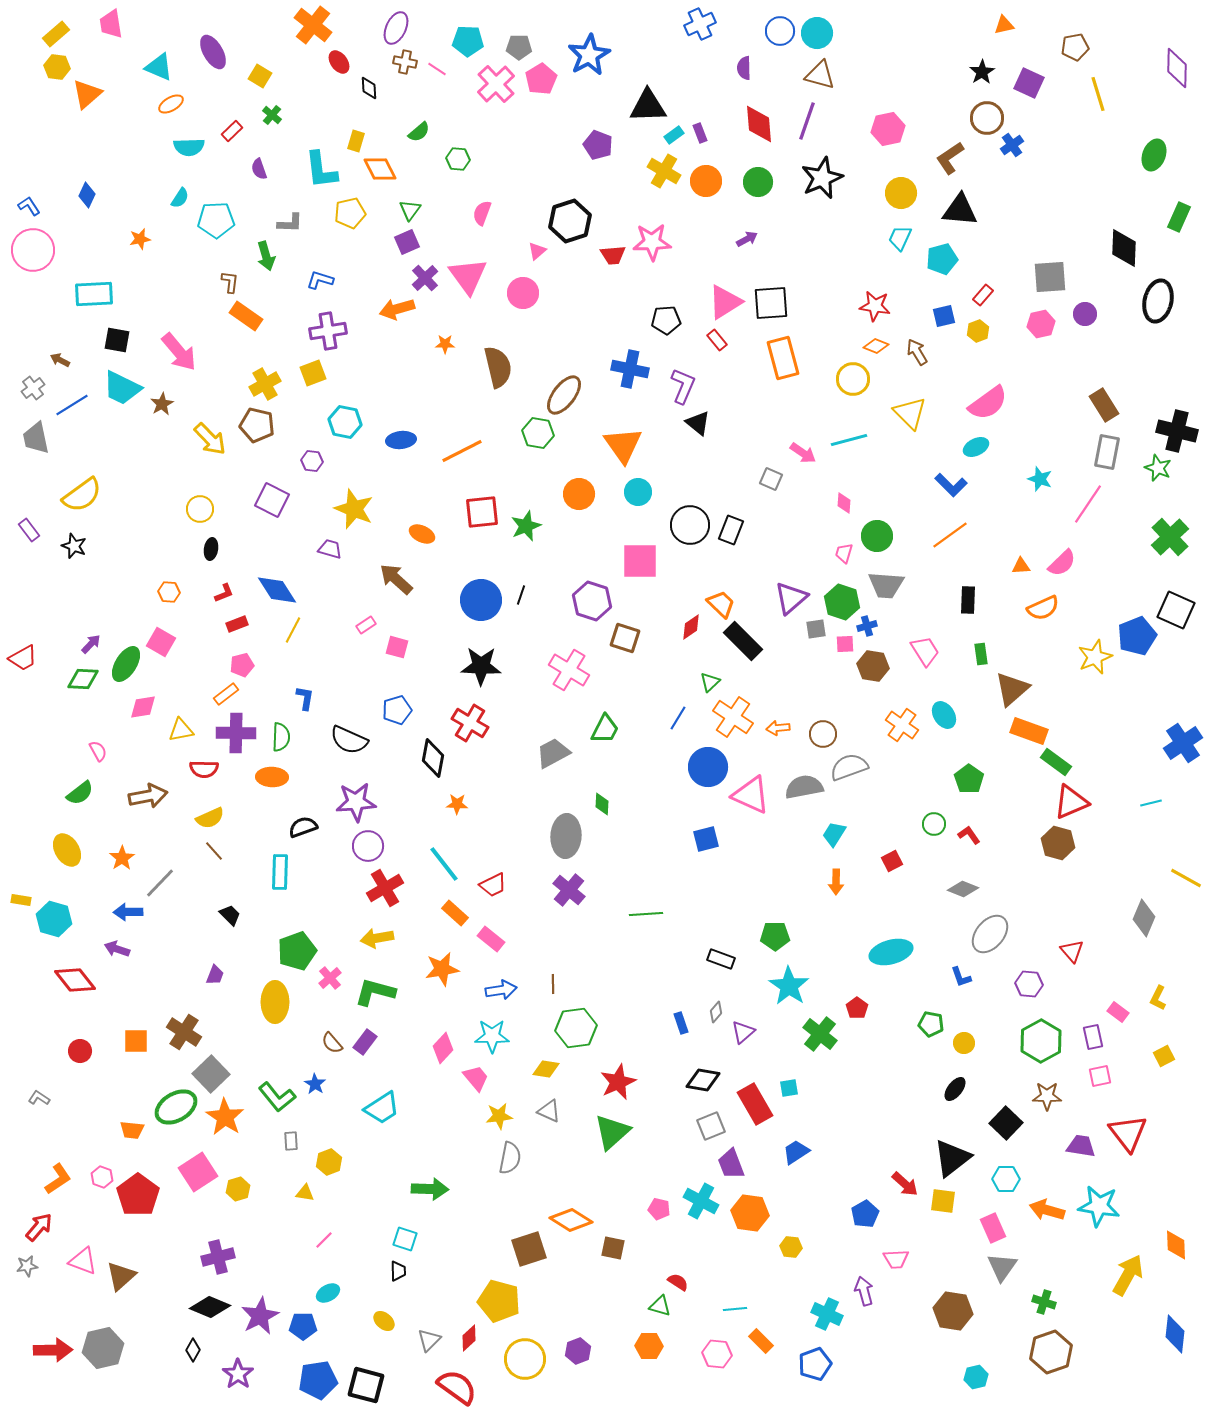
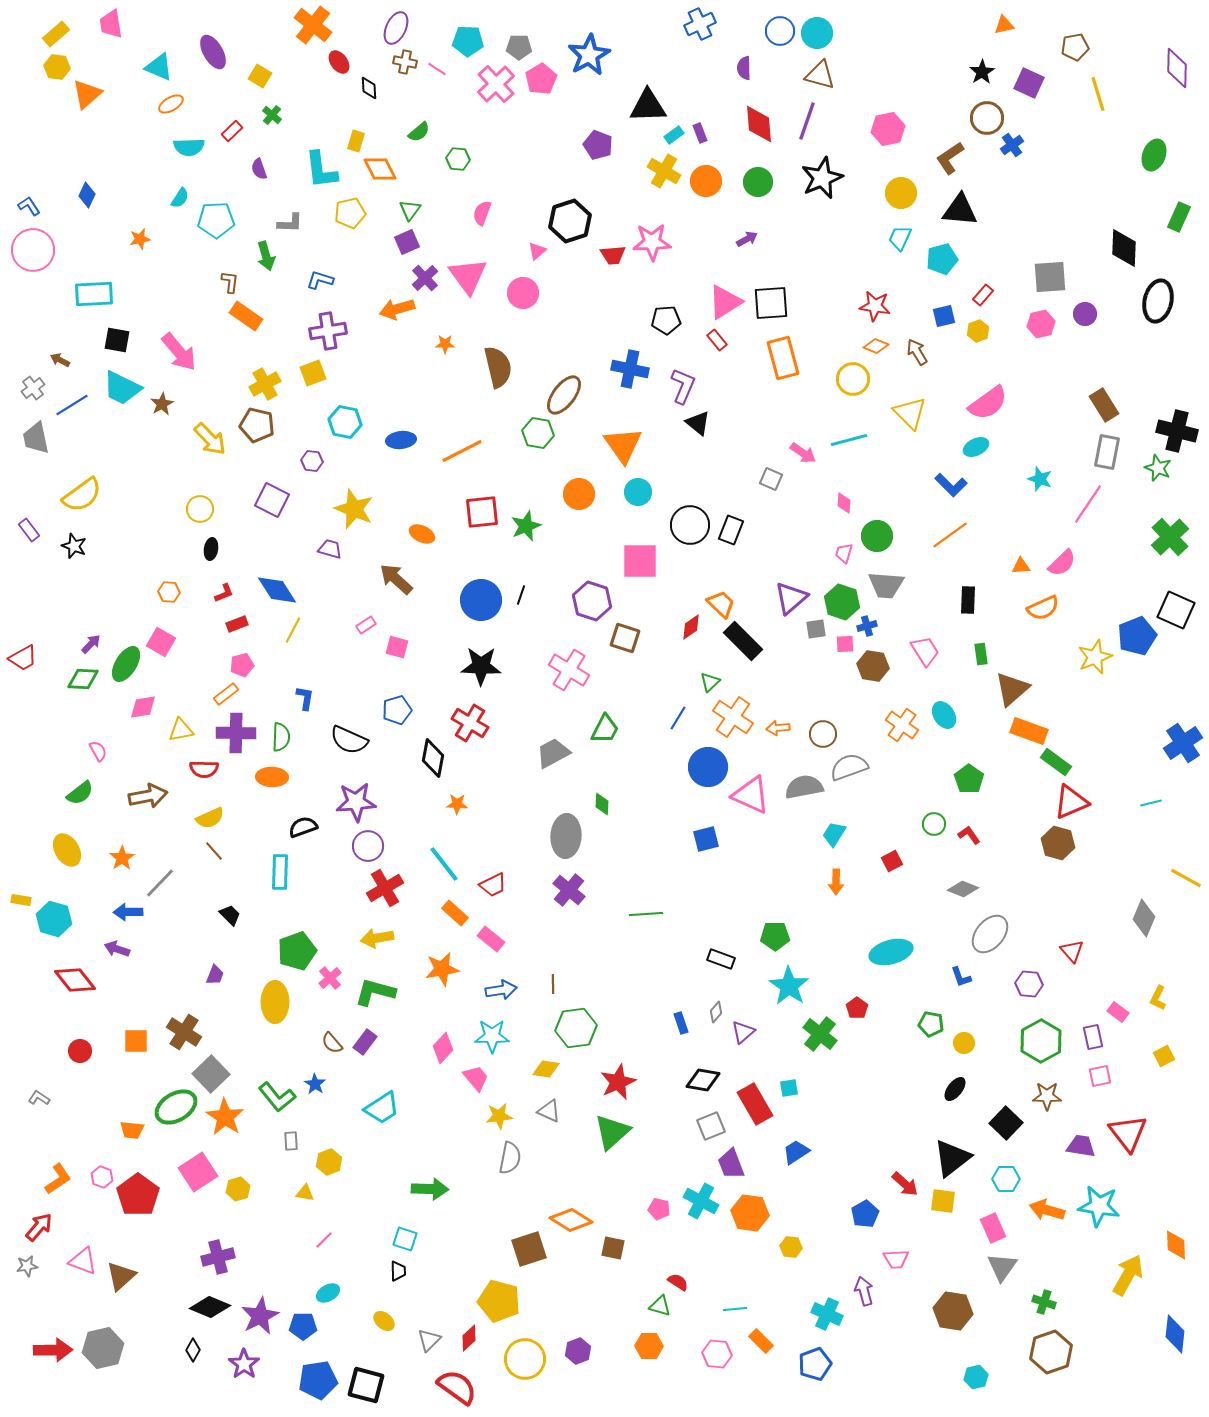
purple star at (238, 1374): moved 6 px right, 10 px up
